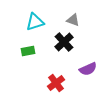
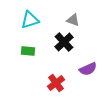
cyan triangle: moved 5 px left, 2 px up
green rectangle: rotated 16 degrees clockwise
